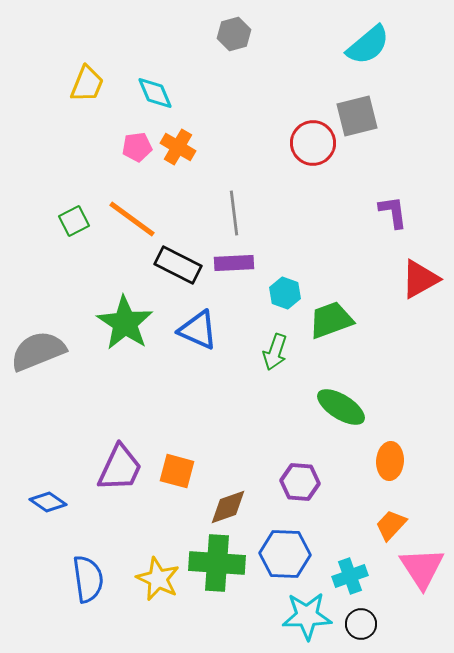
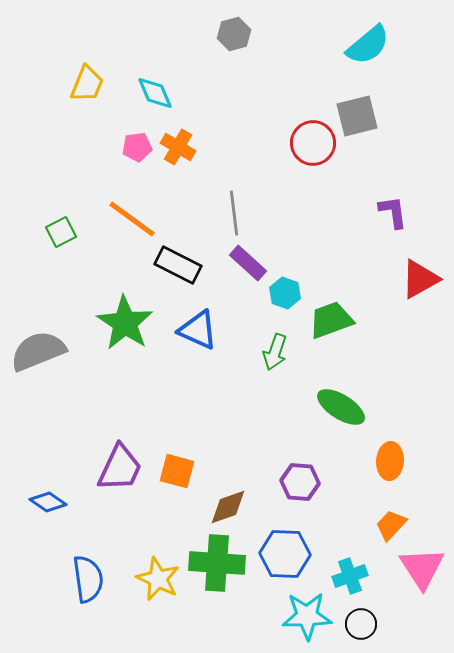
green square: moved 13 px left, 11 px down
purple rectangle: moved 14 px right; rotated 45 degrees clockwise
